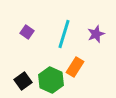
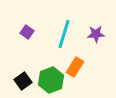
purple star: rotated 18 degrees clockwise
green hexagon: rotated 15 degrees clockwise
